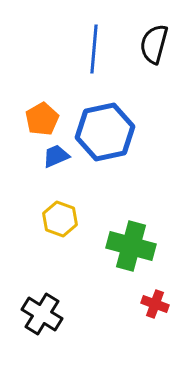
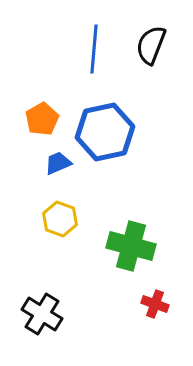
black semicircle: moved 3 px left, 1 px down; rotated 6 degrees clockwise
blue trapezoid: moved 2 px right, 7 px down
